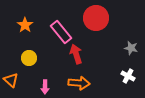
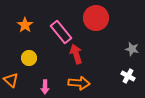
gray star: moved 1 px right, 1 px down
